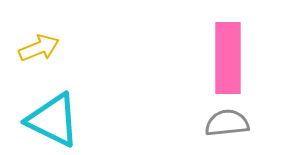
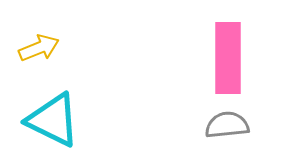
gray semicircle: moved 2 px down
